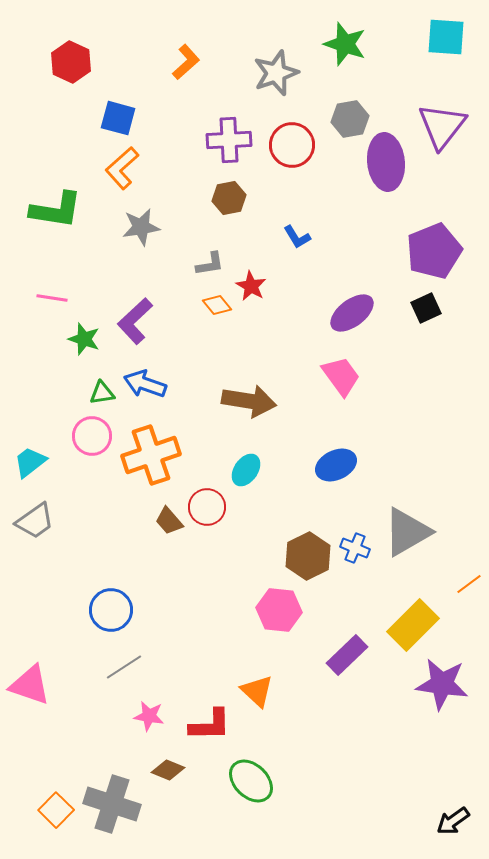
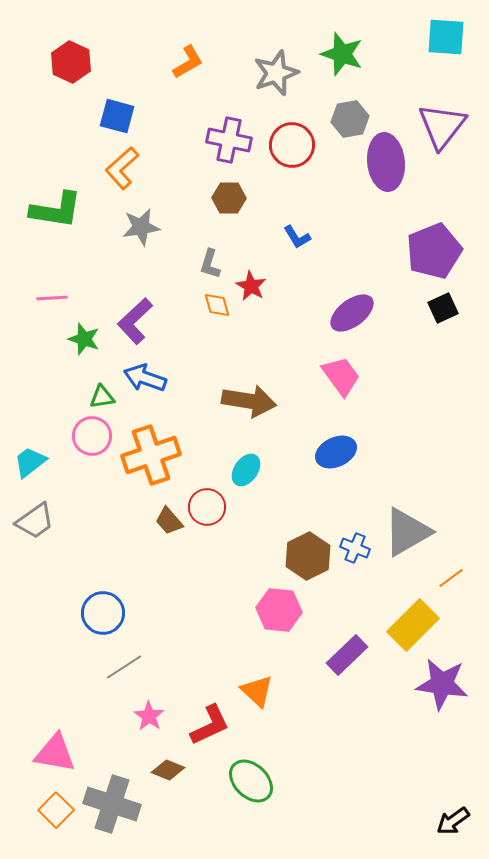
green star at (345, 44): moved 3 px left, 10 px down
orange L-shape at (186, 62): moved 2 px right; rotated 12 degrees clockwise
blue square at (118, 118): moved 1 px left, 2 px up
purple cross at (229, 140): rotated 15 degrees clockwise
brown hexagon at (229, 198): rotated 12 degrees clockwise
gray L-shape at (210, 264): rotated 116 degrees clockwise
pink line at (52, 298): rotated 12 degrees counterclockwise
orange diamond at (217, 305): rotated 24 degrees clockwise
black square at (426, 308): moved 17 px right
blue arrow at (145, 384): moved 6 px up
green triangle at (102, 393): moved 4 px down
blue ellipse at (336, 465): moved 13 px up
orange line at (469, 584): moved 18 px left, 6 px up
blue circle at (111, 610): moved 8 px left, 3 px down
pink triangle at (30, 685): moved 25 px right, 68 px down; rotated 9 degrees counterclockwise
pink star at (149, 716): rotated 24 degrees clockwise
red L-shape at (210, 725): rotated 24 degrees counterclockwise
